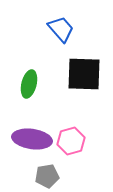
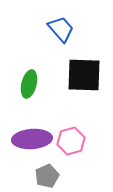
black square: moved 1 px down
purple ellipse: rotated 12 degrees counterclockwise
gray pentagon: rotated 15 degrees counterclockwise
